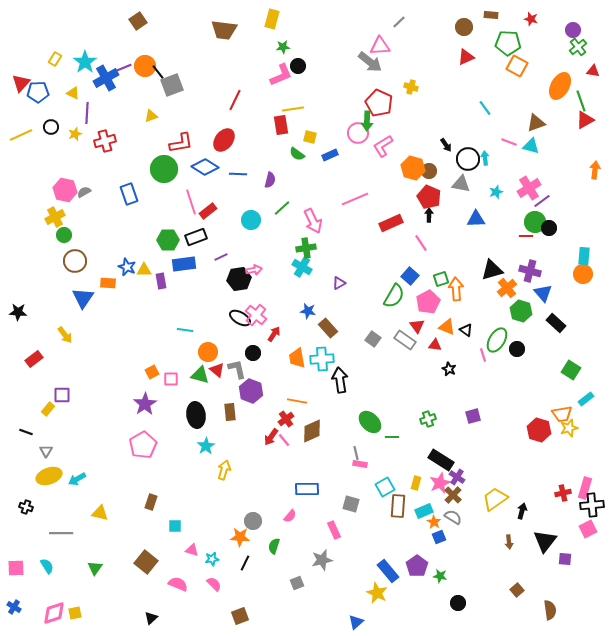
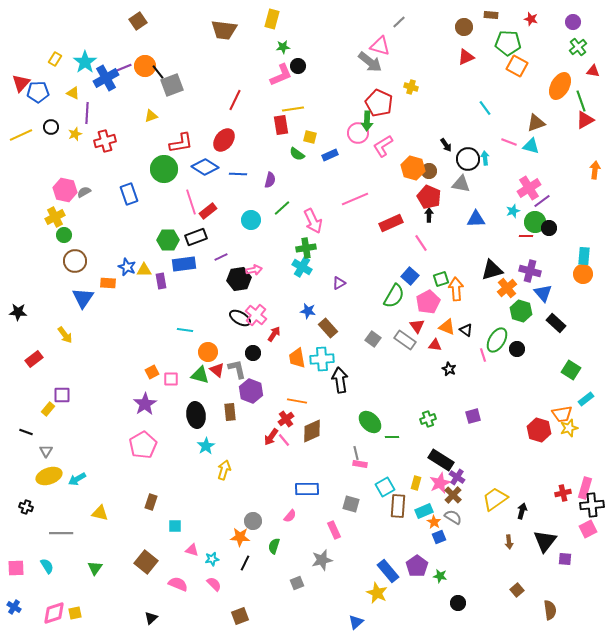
purple circle at (573, 30): moved 8 px up
pink triangle at (380, 46): rotated 20 degrees clockwise
cyan star at (496, 192): moved 17 px right, 19 px down
